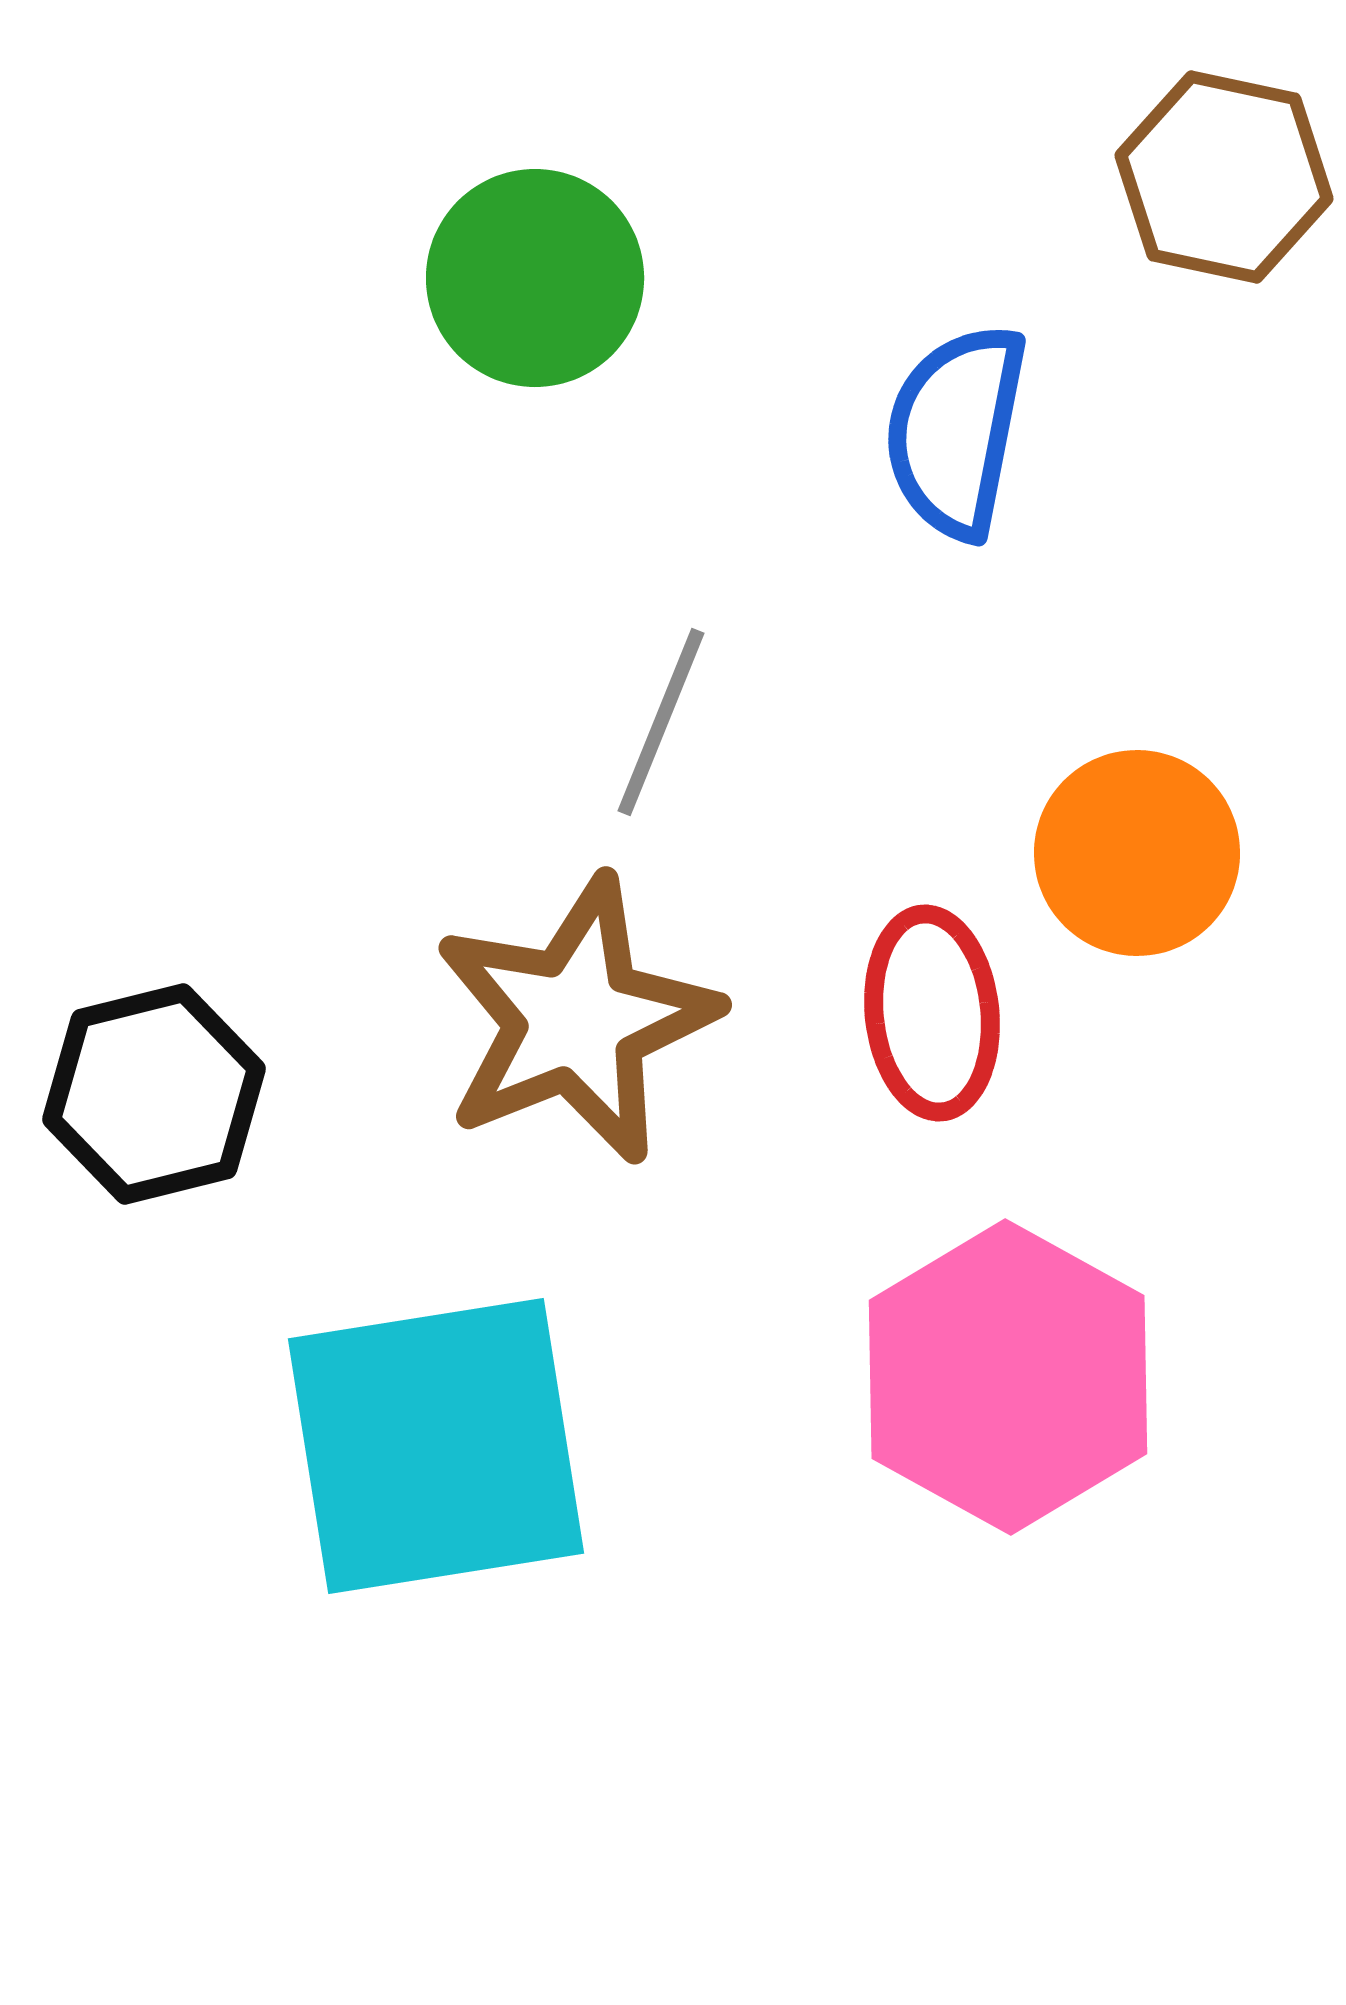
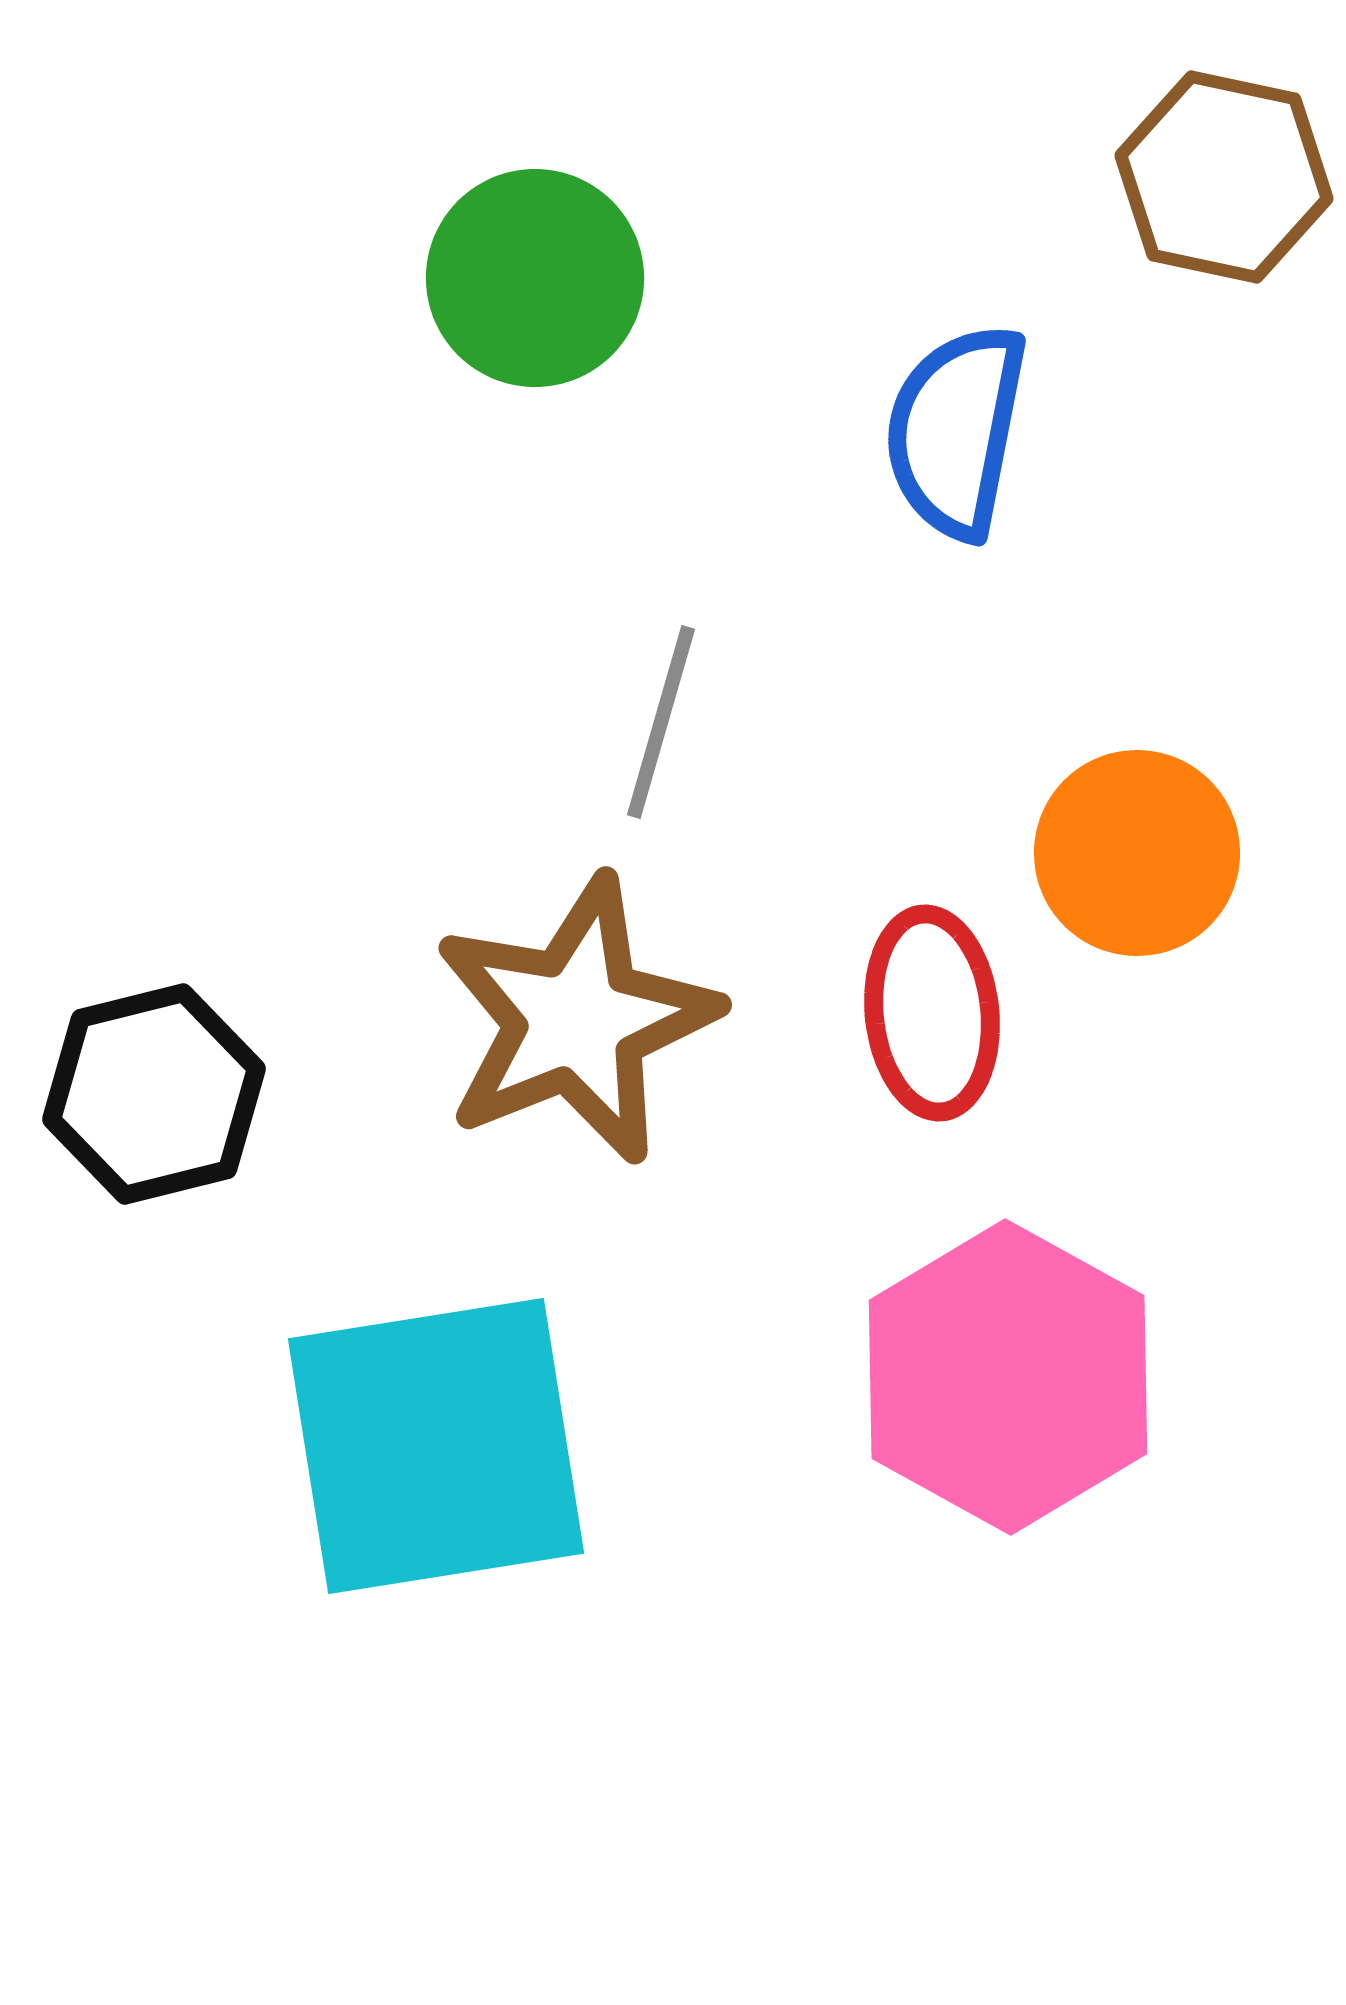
gray line: rotated 6 degrees counterclockwise
